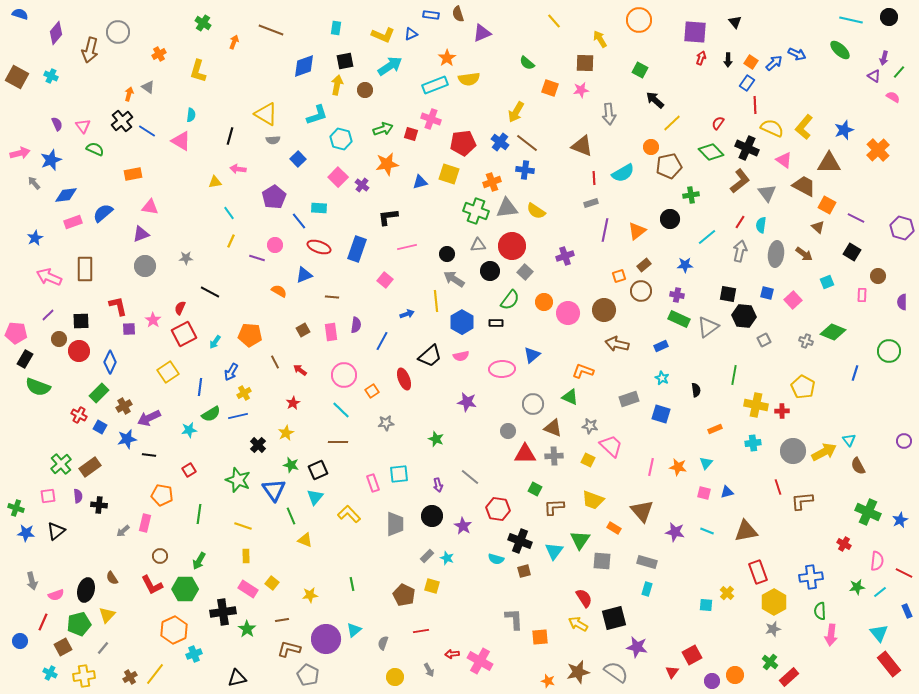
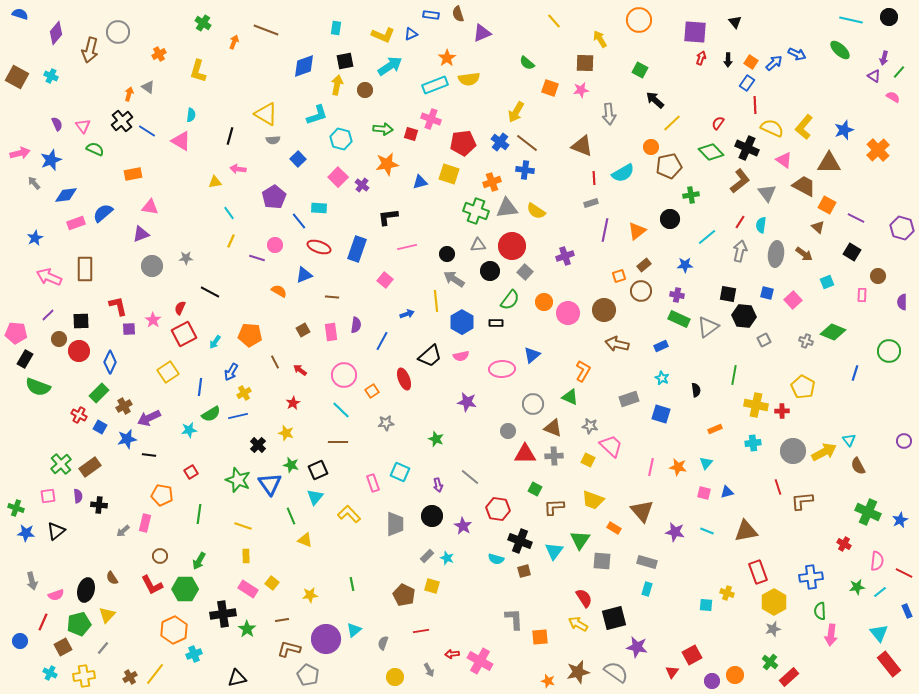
brown line at (271, 30): moved 5 px left
green arrow at (383, 129): rotated 24 degrees clockwise
pink rectangle at (73, 222): moved 3 px right, 1 px down
gray circle at (145, 266): moved 7 px right
orange L-shape at (583, 371): rotated 100 degrees clockwise
yellow star at (286, 433): rotated 28 degrees counterclockwise
red square at (189, 470): moved 2 px right, 2 px down
cyan square at (399, 474): moved 1 px right, 2 px up; rotated 30 degrees clockwise
blue triangle at (274, 490): moved 4 px left, 6 px up
yellow cross at (727, 593): rotated 24 degrees counterclockwise
black cross at (223, 612): moved 2 px down
